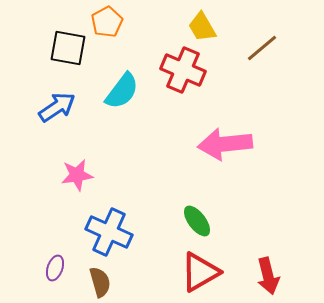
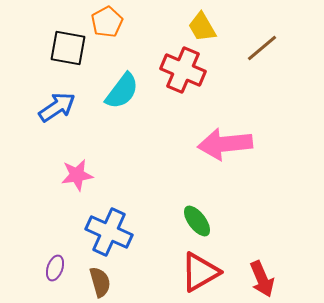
red arrow: moved 6 px left, 3 px down; rotated 9 degrees counterclockwise
